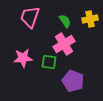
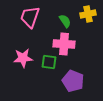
yellow cross: moved 2 px left, 5 px up
pink cross: rotated 35 degrees clockwise
